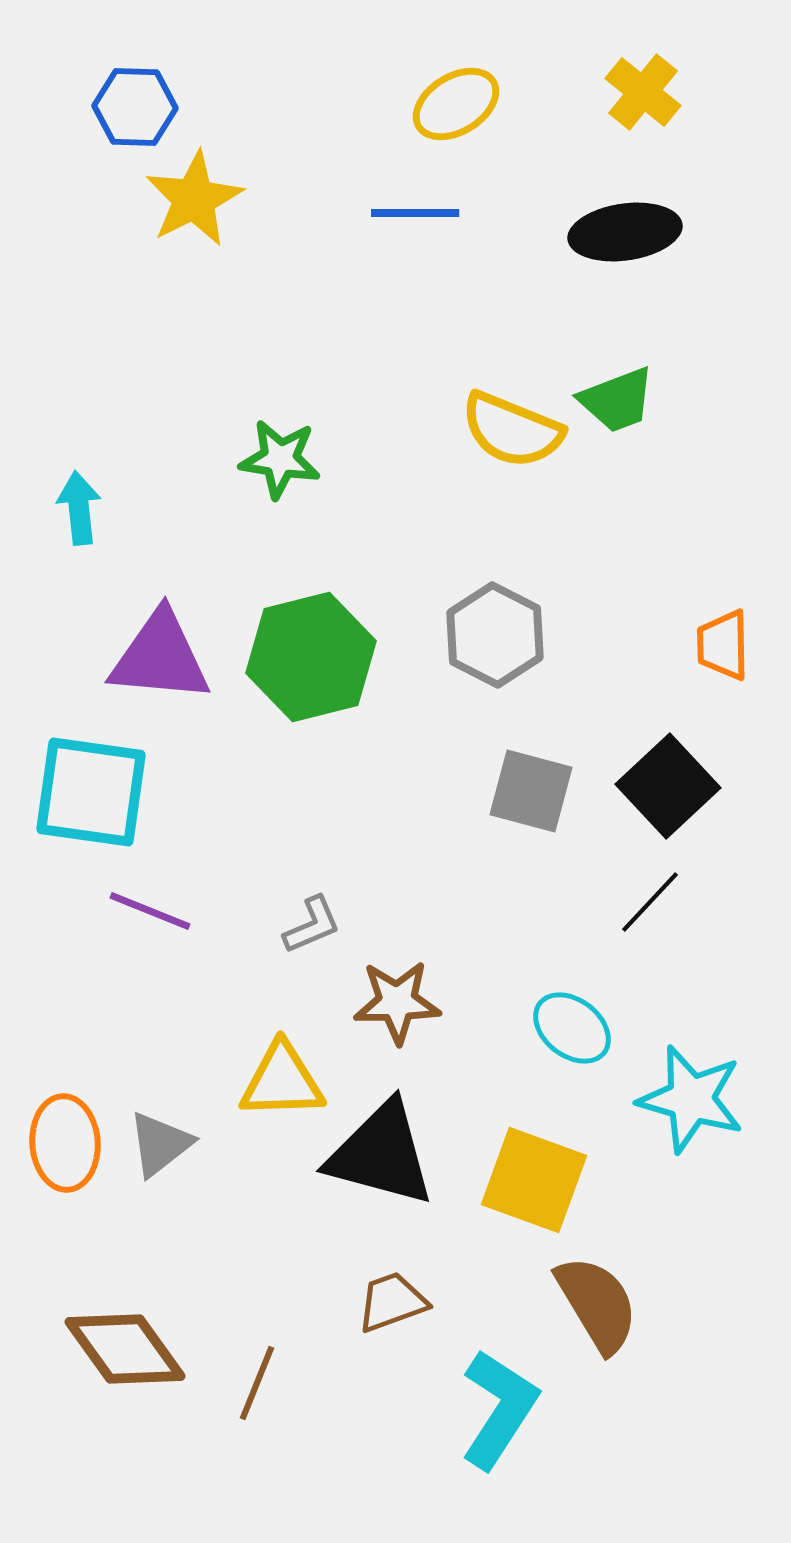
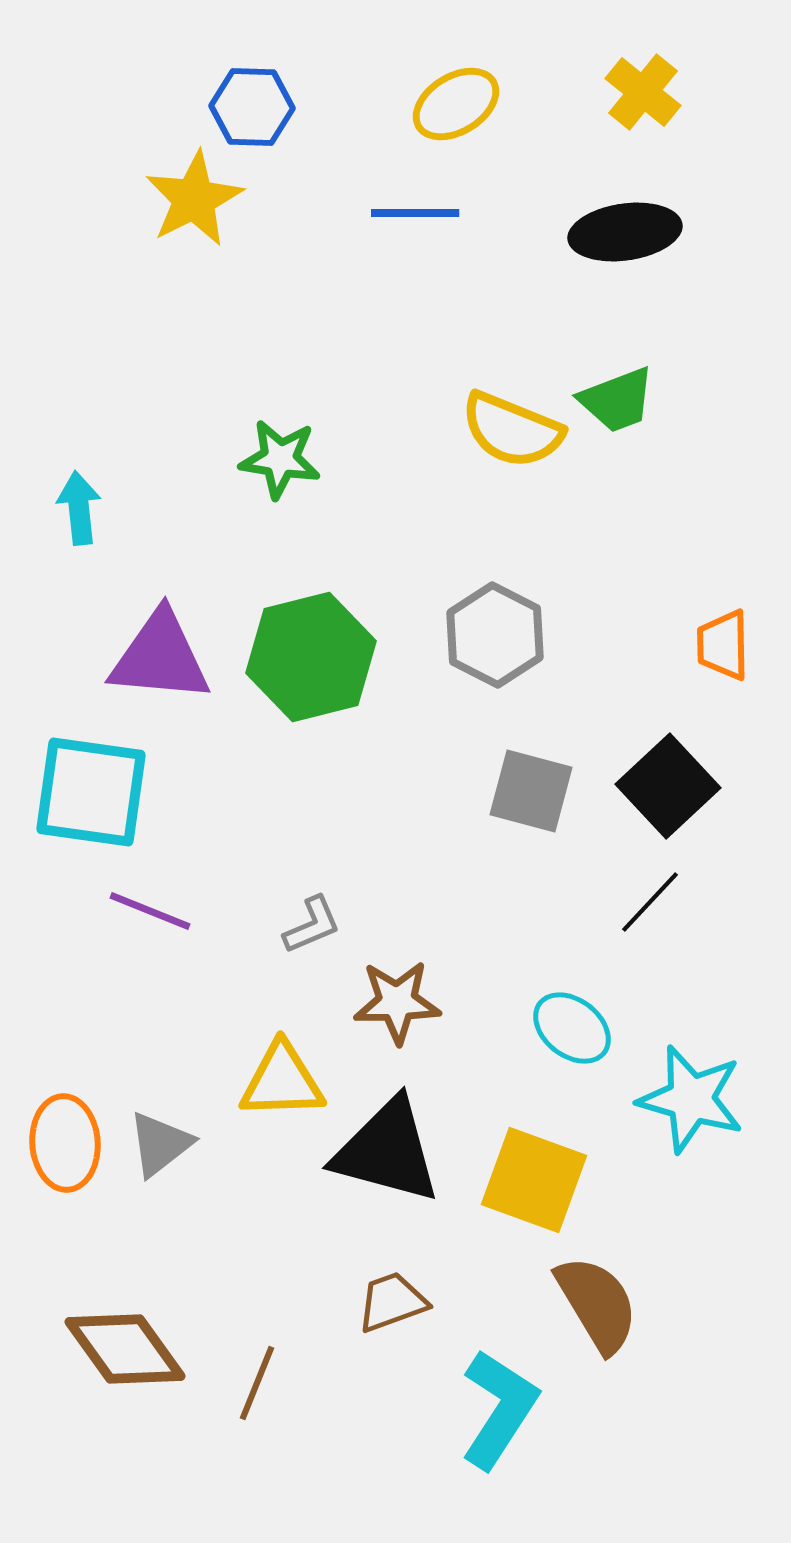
blue hexagon: moved 117 px right
black triangle: moved 6 px right, 3 px up
